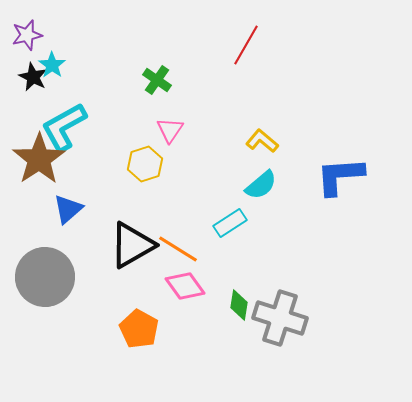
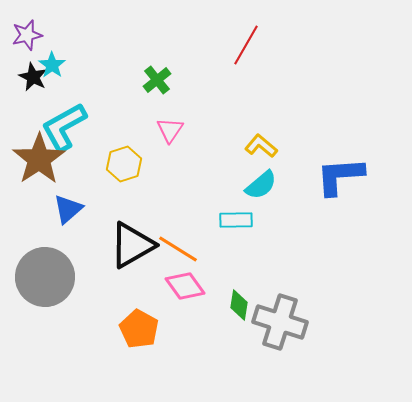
green cross: rotated 16 degrees clockwise
yellow L-shape: moved 1 px left, 5 px down
yellow hexagon: moved 21 px left
cyan rectangle: moved 6 px right, 3 px up; rotated 32 degrees clockwise
gray cross: moved 4 px down
